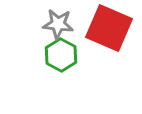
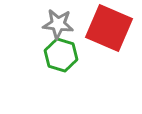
green hexagon: rotated 12 degrees counterclockwise
